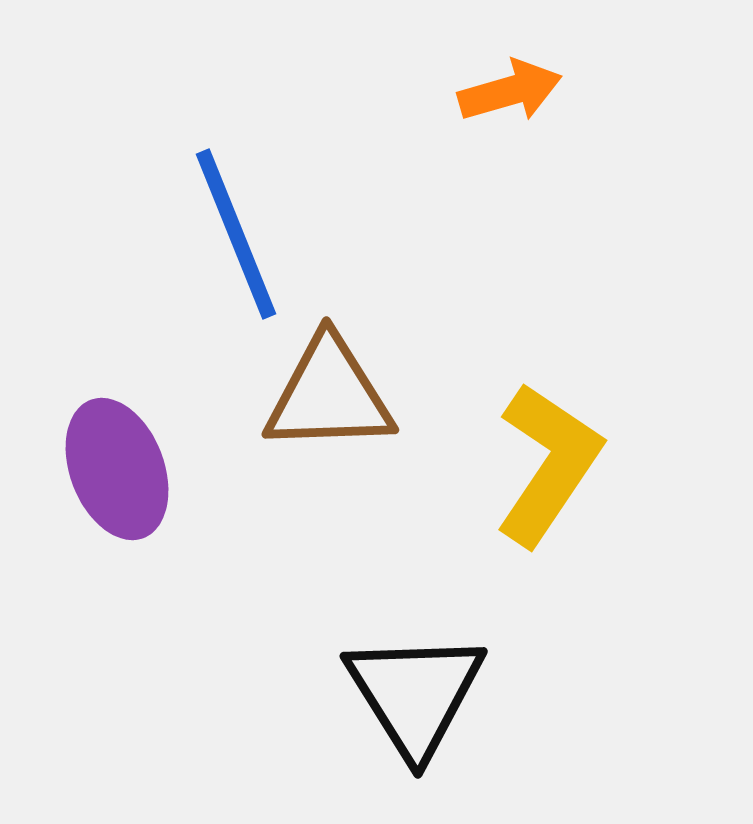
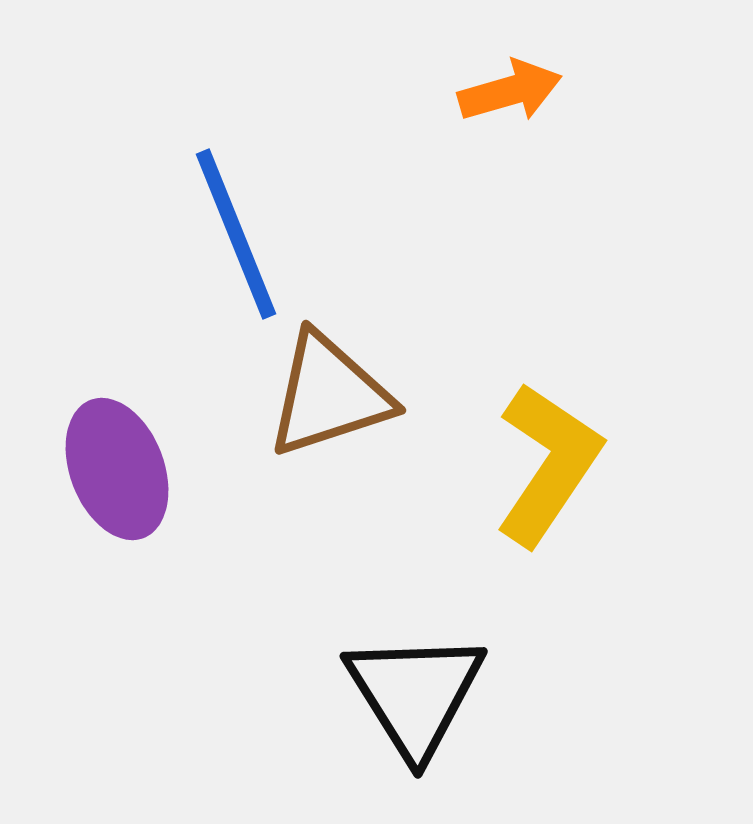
brown triangle: rotated 16 degrees counterclockwise
